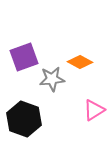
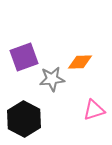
orange diamond: rotated 30 degrees counterclockwise
pink triangle: rotated 15 degrees clockwise
black hexagon: rotated 8 degrees clockwise
